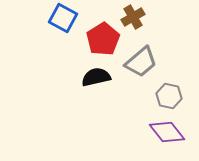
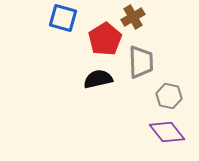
blue square: rotated 12 degrees counterclockwise
red pentagon: moved 2 px right
gray trapezoid: rotated 52 degrees counterclockwise
black semicircle: moved 2 px right, 2 px down
